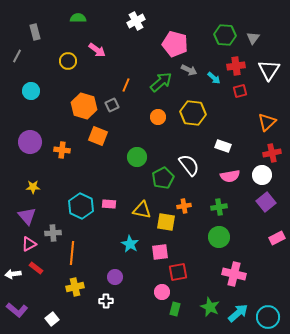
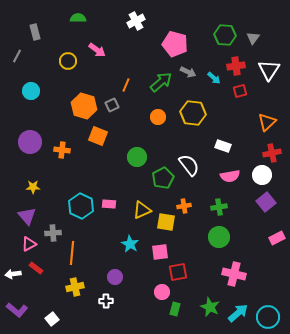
gray arrow at (189, 70): moved 1 px left, 2 px down
yellow triangle at (142, 210): rotated 36 degrees counterclockwise
